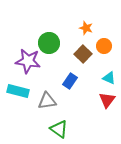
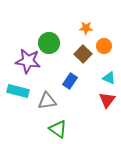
orange star: rotated 16 degrees counterclockwise
green triangle: moved 1 px left
